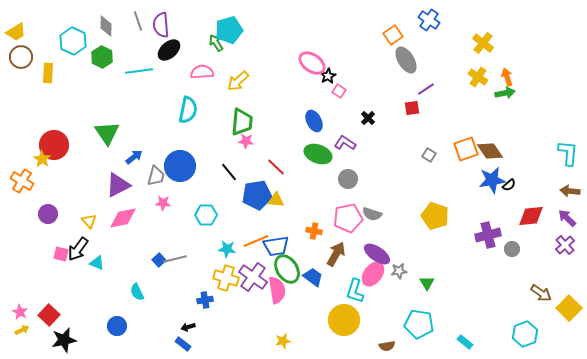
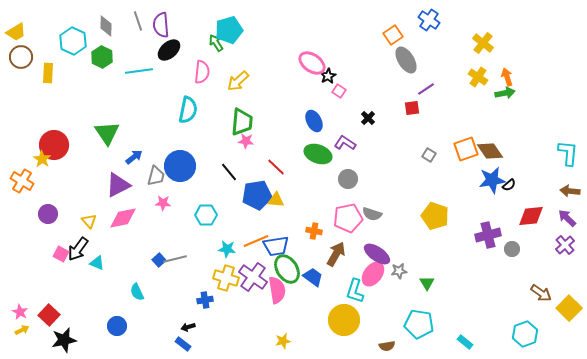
pink semicircle at (202, 72): rotated 100 degrees clockwise
pink square at (61, 254): rotated 14 degrees clockwise
